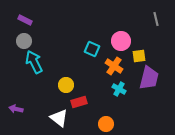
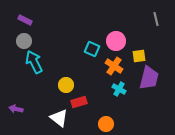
pink circle: moved 5 px left
